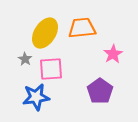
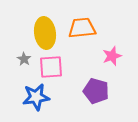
yellow ellipse: rotated 40 degrees counterclockwise
pink star: moved 1 px left, 2 px down; rotated 12 degrees clockwise
gray star: moved 1 px left
pink square: moved 2 px up
purple pentagon: moved 4 px left; rotated 20 degrees counterclockwise
